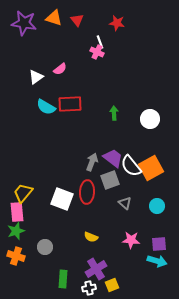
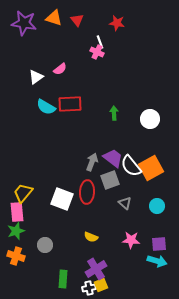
gray circle: moved 2 px up
yellow square: moved 11 px left
